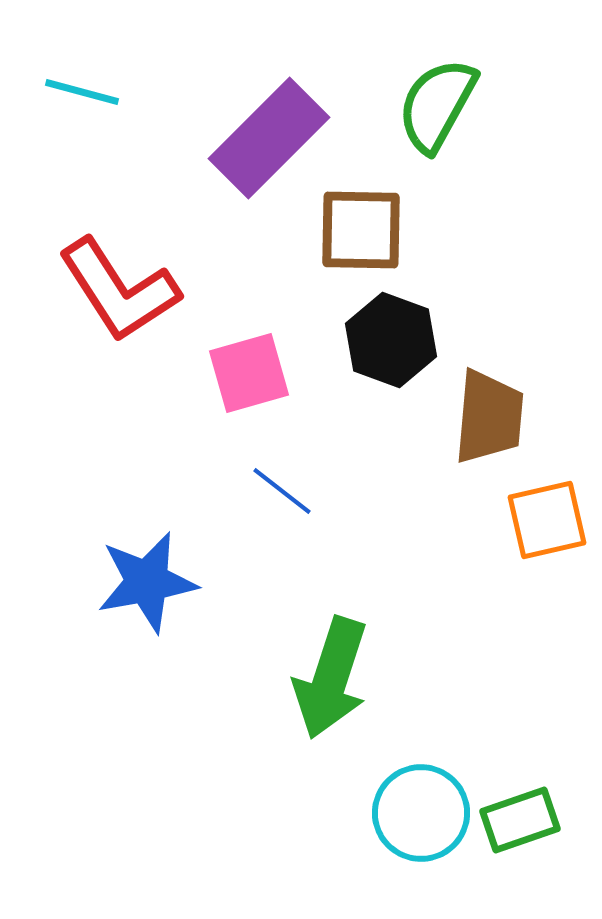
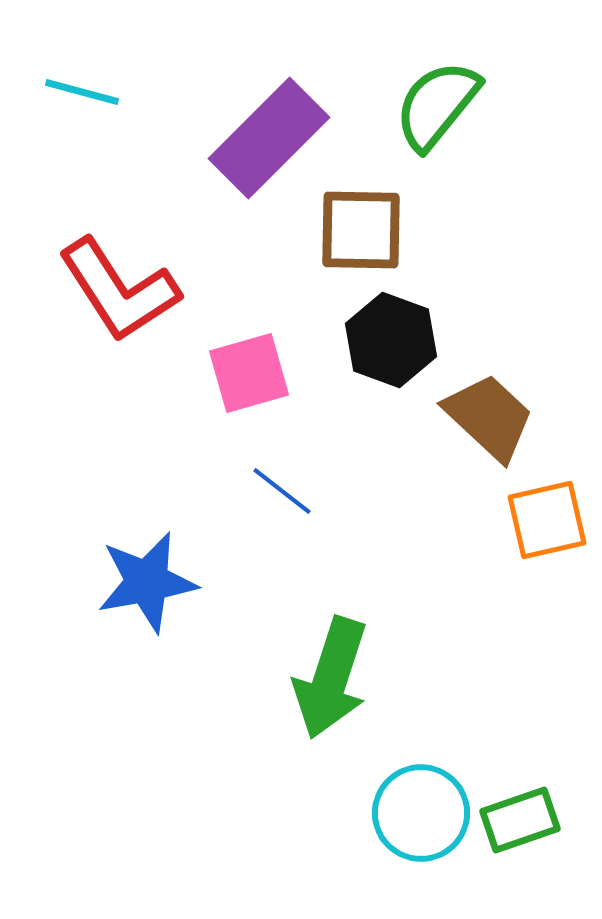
green semicircle: rotated 10 degrees clockwise
brown trapezoid: rotated 52 degrees counterclockwise
